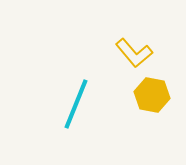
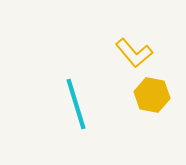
cyan line: rotated 39 degrees counterclockwise
